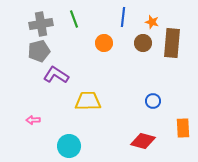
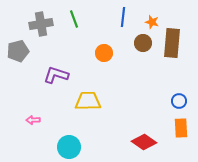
orange circle: moved 10 px down
gray pentagon: moved 21 px left
purple L-shape: rotated 15 degrees counterclockwise
blue circle: moved 26 px right
orange rectangle: moved 2 px left
red diamond: moved 1 px right, 1 px down; rotated 20 degrees clockwise
cyan circle: moved 1 px down
